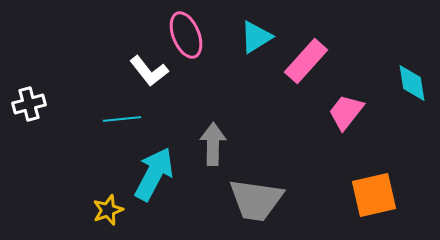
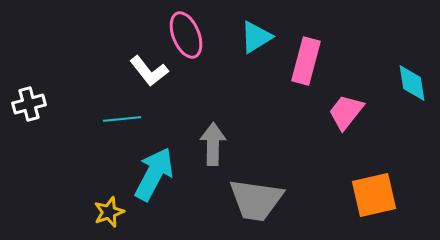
pink rectangle: rotated 27 degrees counterclockwise
yellow star: moved 1 px right, 2 px down
